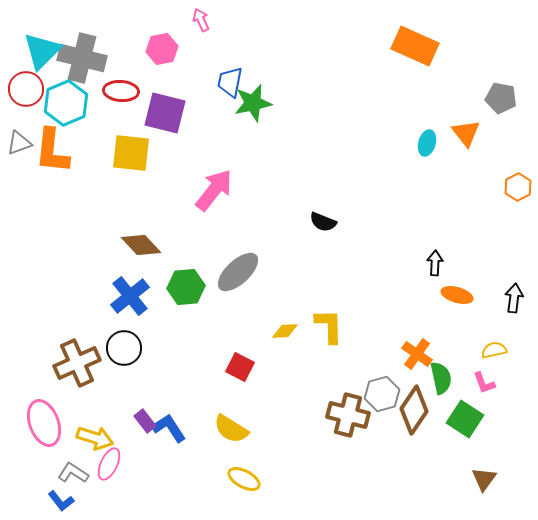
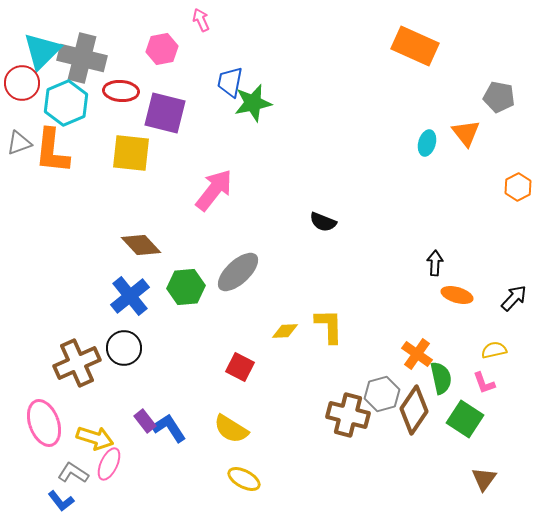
red circle at (26, 89): moved 4 px left, 6 px up
gray pentagon at (501, 98): moved 2 px left, 1 px up
black arrow at (514, 298): rotated 36 degrees clockwise
